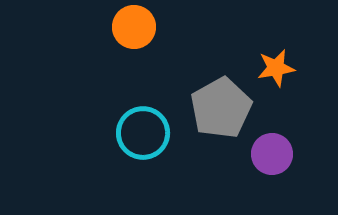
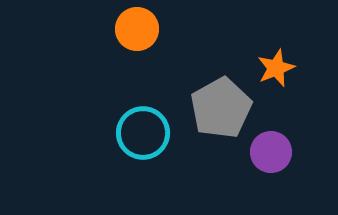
orange circle: moved 3 px right, 2 px down
orange star: rotated 12 degrees counterclockwise
purple circle: moved 1 px left, 2 px up
